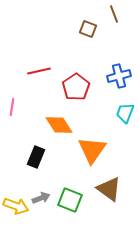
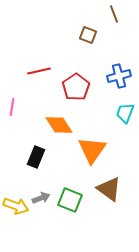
brown square: moved 6 px down
